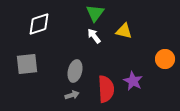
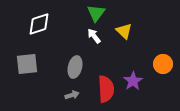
green triangle: moved 1 px right
yellow triangle: rotated 30 degrees clockwise
orange circle: moved 2 px left, 5 px down
gray ellipse: moved 4 px up
purple star: rotated 12 degrees clockwise
